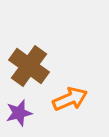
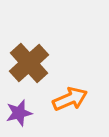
brown cross: moved 3 px up; rotated 12 degrees clockwise
